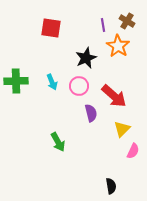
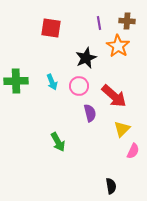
brown cross: rotated 28 degrees counterclockwise
purple line: moved 4 px left, 2 px up
purple semicircle: moved 1 px left
